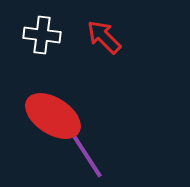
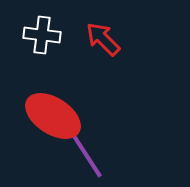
red arrow: moved 1 px left, 2 px down
